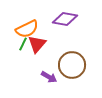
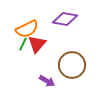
purple arrow: moved 2 px left, 4 px down
